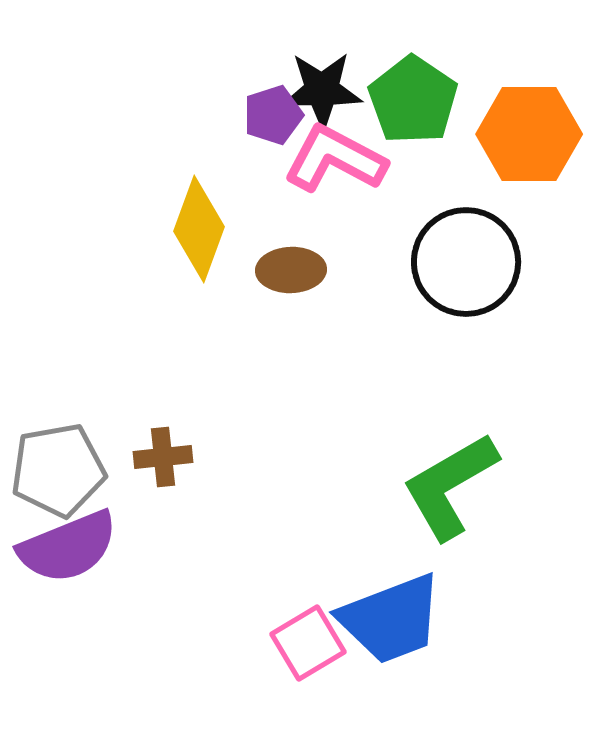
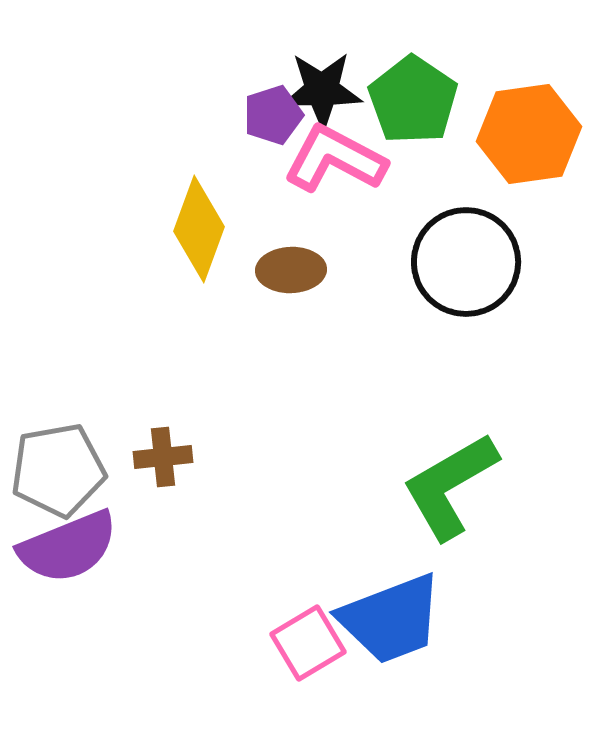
orange hexagon: rotated 8 degrees counterclockwise
